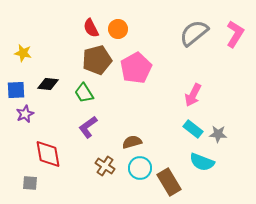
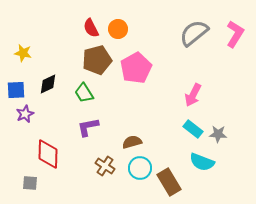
black diamond: rotated 30 degrees counterclockwise
purple L-shape: rotated 25 degrees clockwise
red diamond: rotated 12 degrees clockwise
